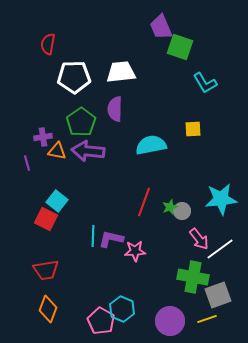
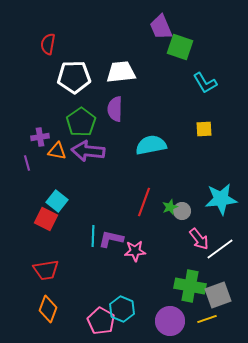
yellow square: moved 11 px right
purple cross: moved 3 px left
green cross: moved 3 px left, 9 px down
